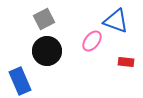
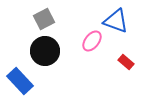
black circle: moved 2 px left
red rectangle: rotated 35 degrees clockwise
blue rectangle: rotated 20 degrees counterclockwise
